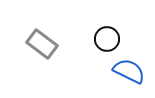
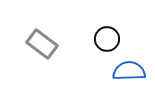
blue semicircle: rotated 28 degrees counterclockwise
